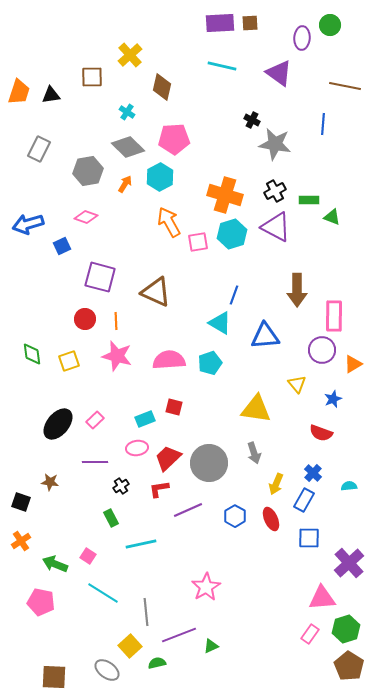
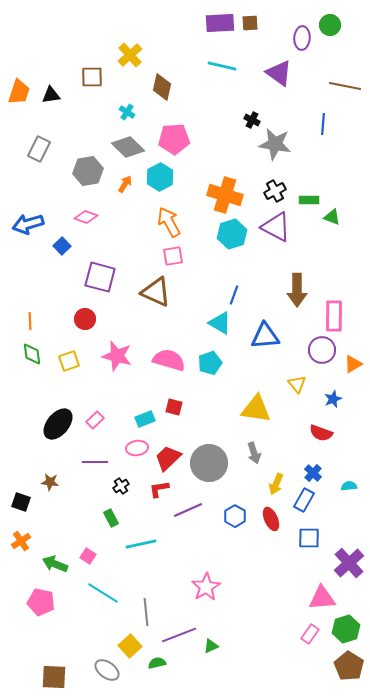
pink square at (198, 242): moved 25 px left, 14 px down
blue square at (62, 246): rotated 18 degrees counterclockwise
orange line at (116, 321): moved 86 px left
pink semicircle at (169, 360): rotated 20 degrees clockwise
